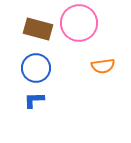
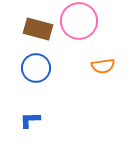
pink circle: moved 2 px up
blue L-shape: moved 4 px left, 20 px down
